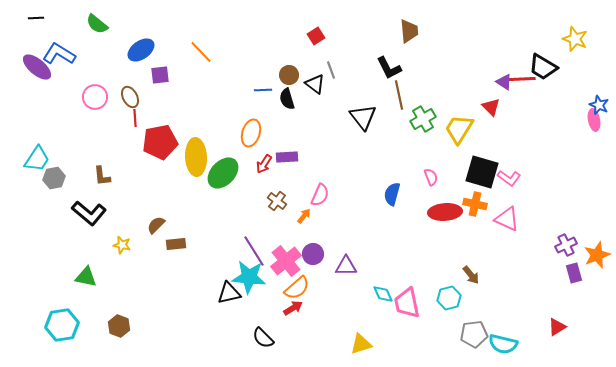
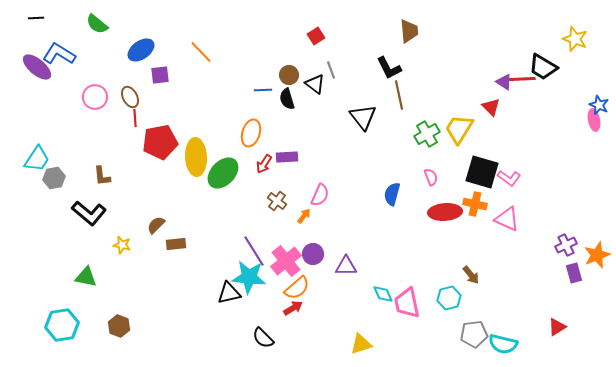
green cross at (423, 119): moved 4 px right, 15 px down
